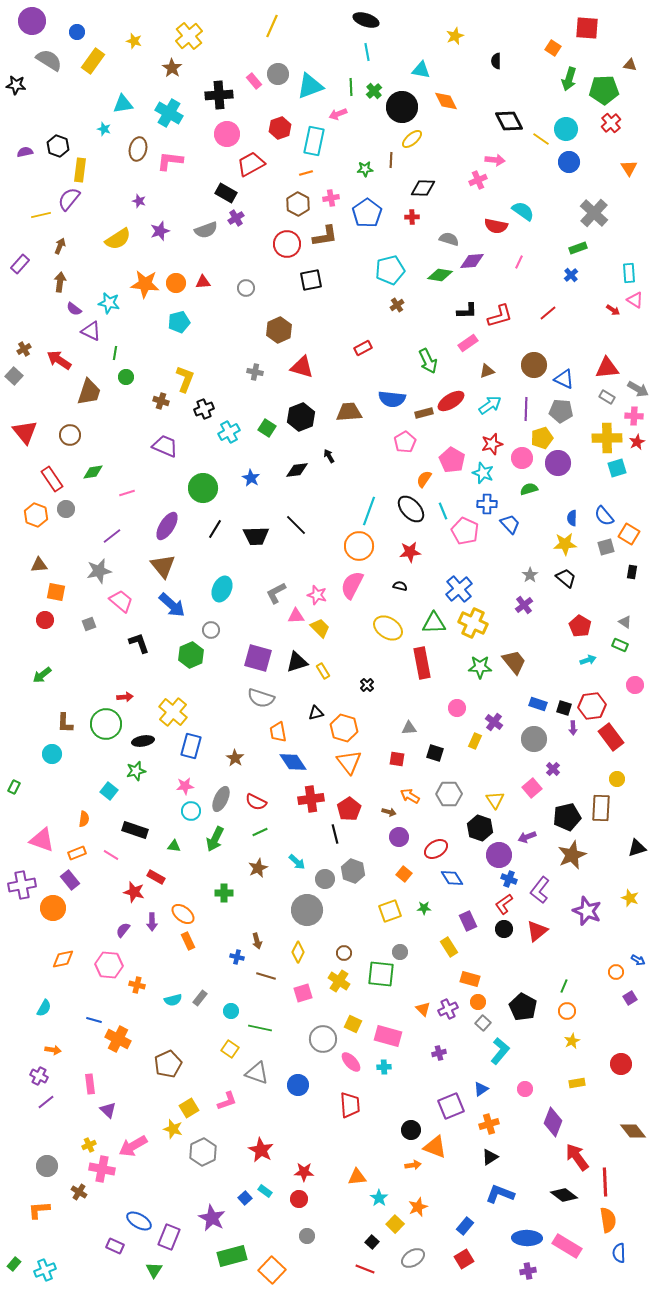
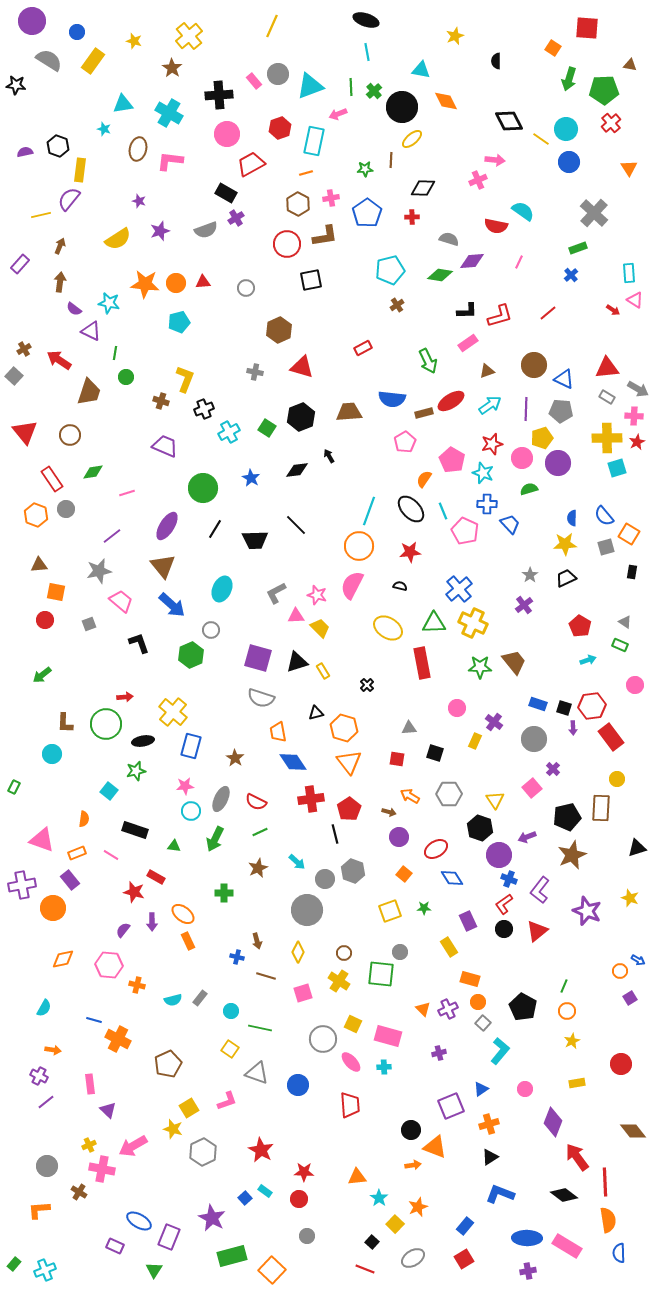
black trapezoid at (256, 536): moved 1 px left, 4 px down
black trapezoid at (566, 578): rotated 65 degrees counterclockwise
orange circle at (616, 972): moved 4 px right, 1 px up
